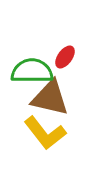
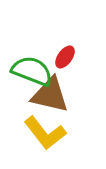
green semicircle: rotated 21 degrees clockwise
brown triangle: moved 3 px up
